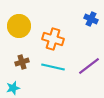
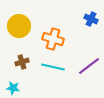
cyan star: rotated 24 degrees clockwise
